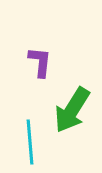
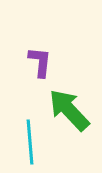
green arrow: moved 3 px left; rotated 105 degrees clockwise
